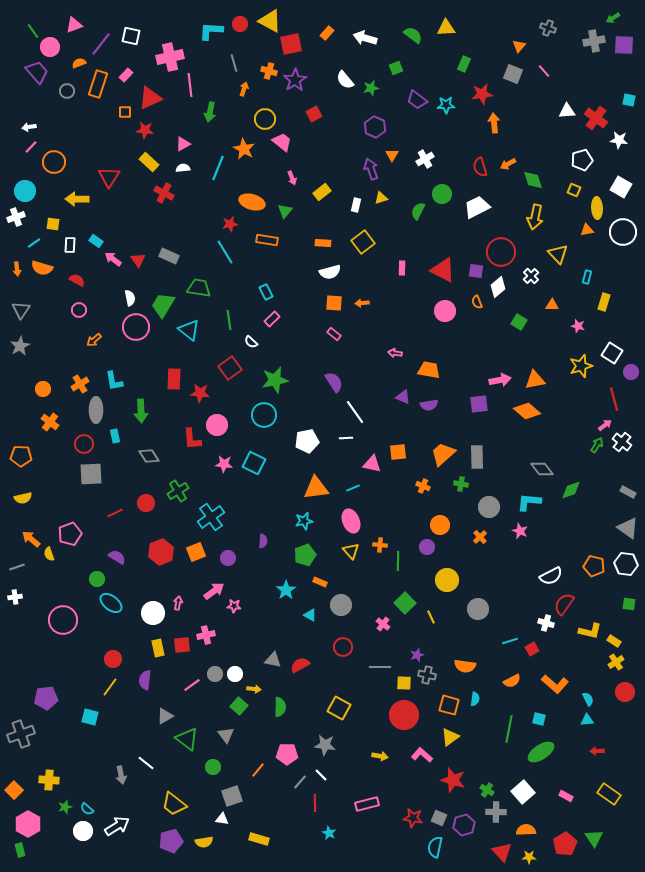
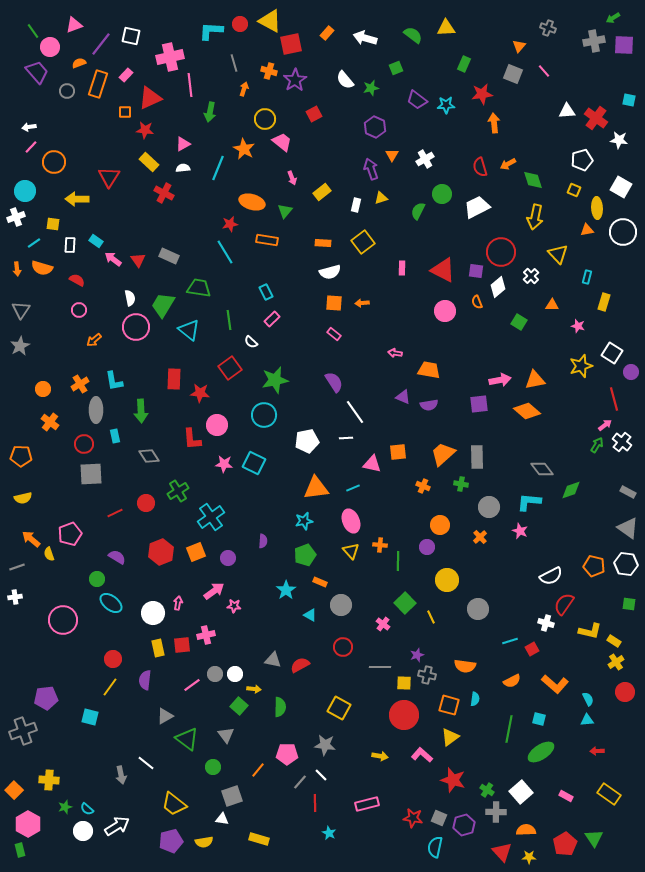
gray cross at (21, 734): moved 2 px right, 3 px up
white square at (523, 792): moved 2 px left
